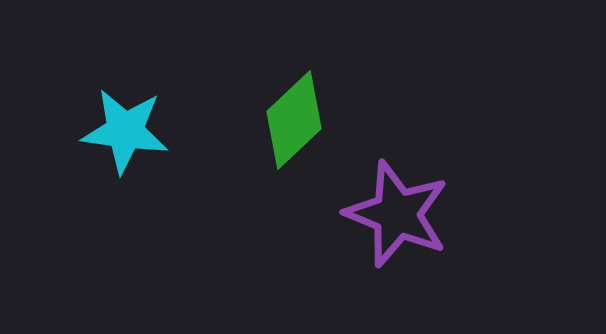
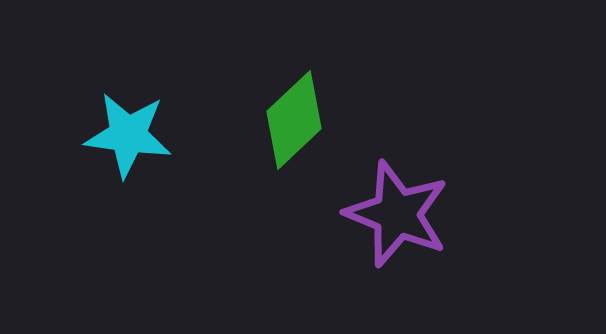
cyan star: moved 3 px right, 4 px down
